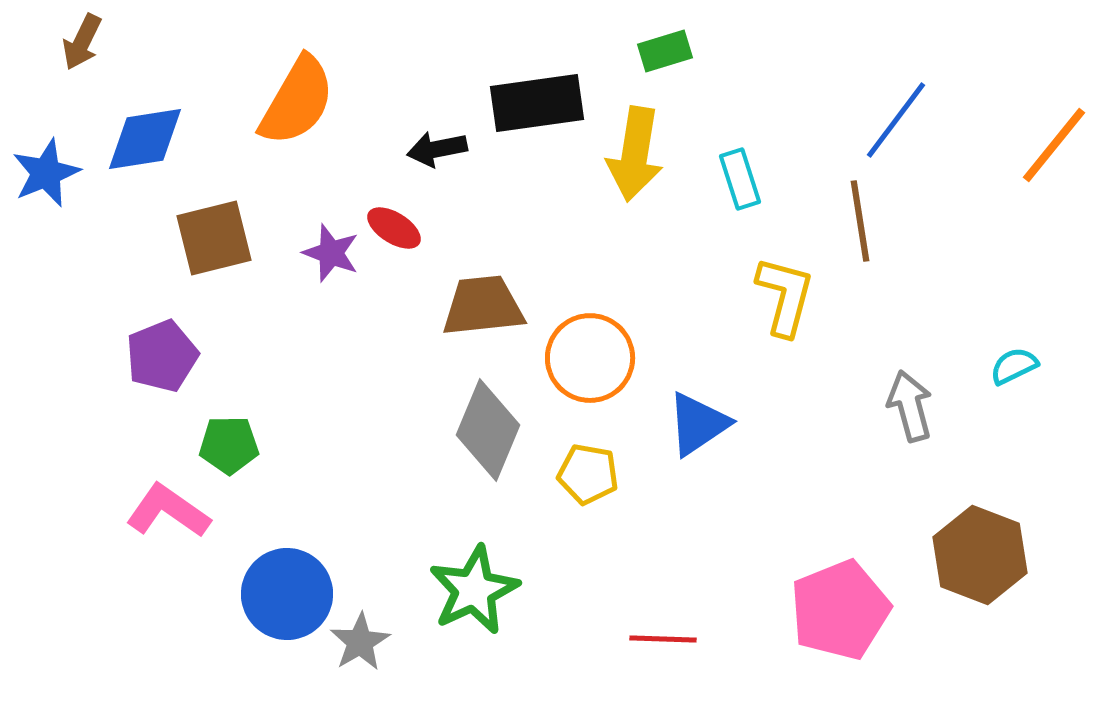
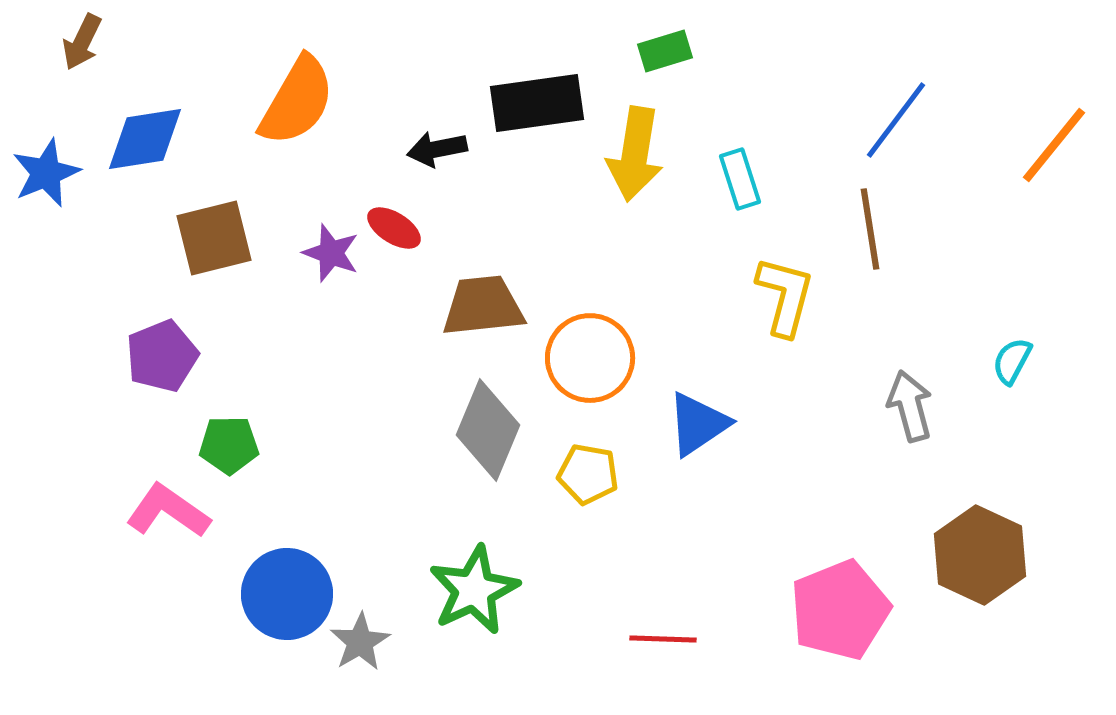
brown line: moved 10 px right, 8 px down
cyan semicircle: moved 2 px left, 5 px up; rotated 36 degrees counterclockwise
brown hexagon: rotated 4 degrees clockwise
